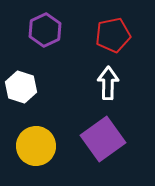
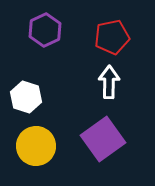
red pentagon: moved 1 px left, 2 px down
white arrow: moved 1 px right, 1 px up
white hexagon: moved 5 px right, 10 px down
